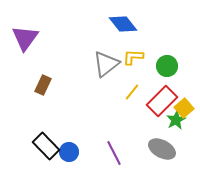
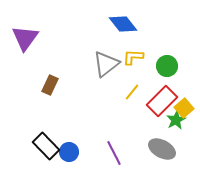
brown rectangle: moved 7 px right
